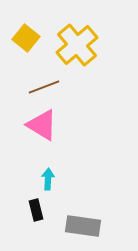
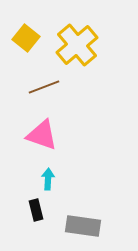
pink triangle: moved 10 px down; rotated 12 degrees counterclockwise
